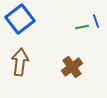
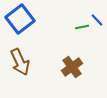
blue line: moved 1 px right, 1 px up; rotated 24 degrees counterclockwise
brown arrow: rotated 148 degrees clockwise
